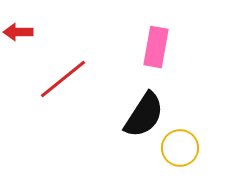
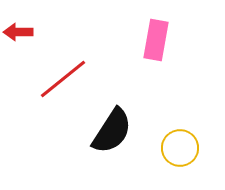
pink rectangle: moved 7 px up
black semicircle: moved 32 px left, 16 px down
